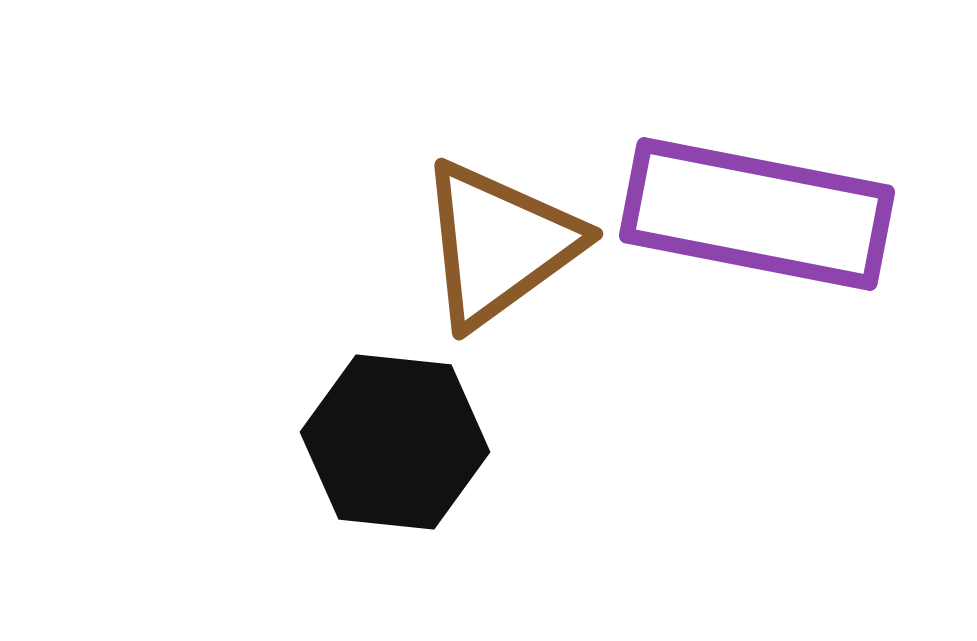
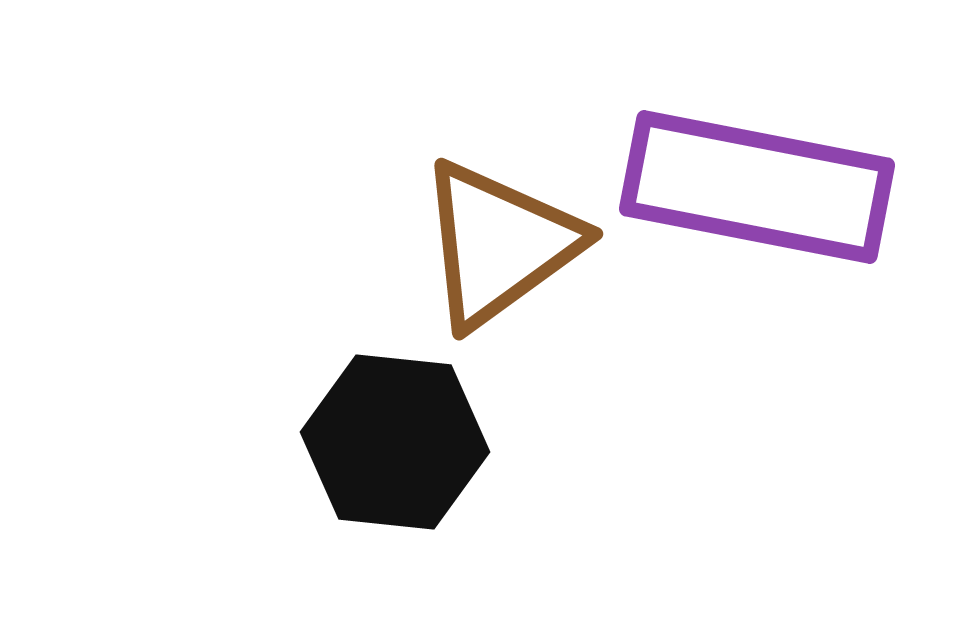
purple rectangle: moved 27 px up
